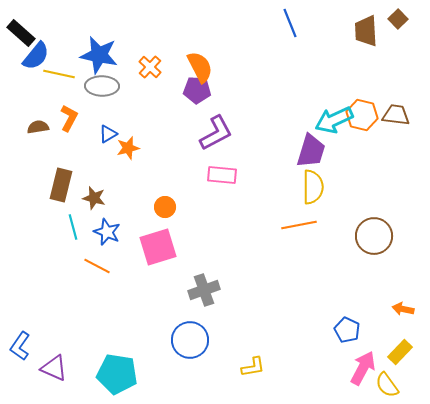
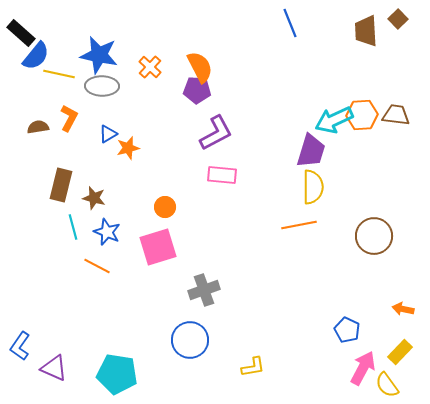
orange hexagon at (362, 115): rotated 16 degrees counterclockwise
